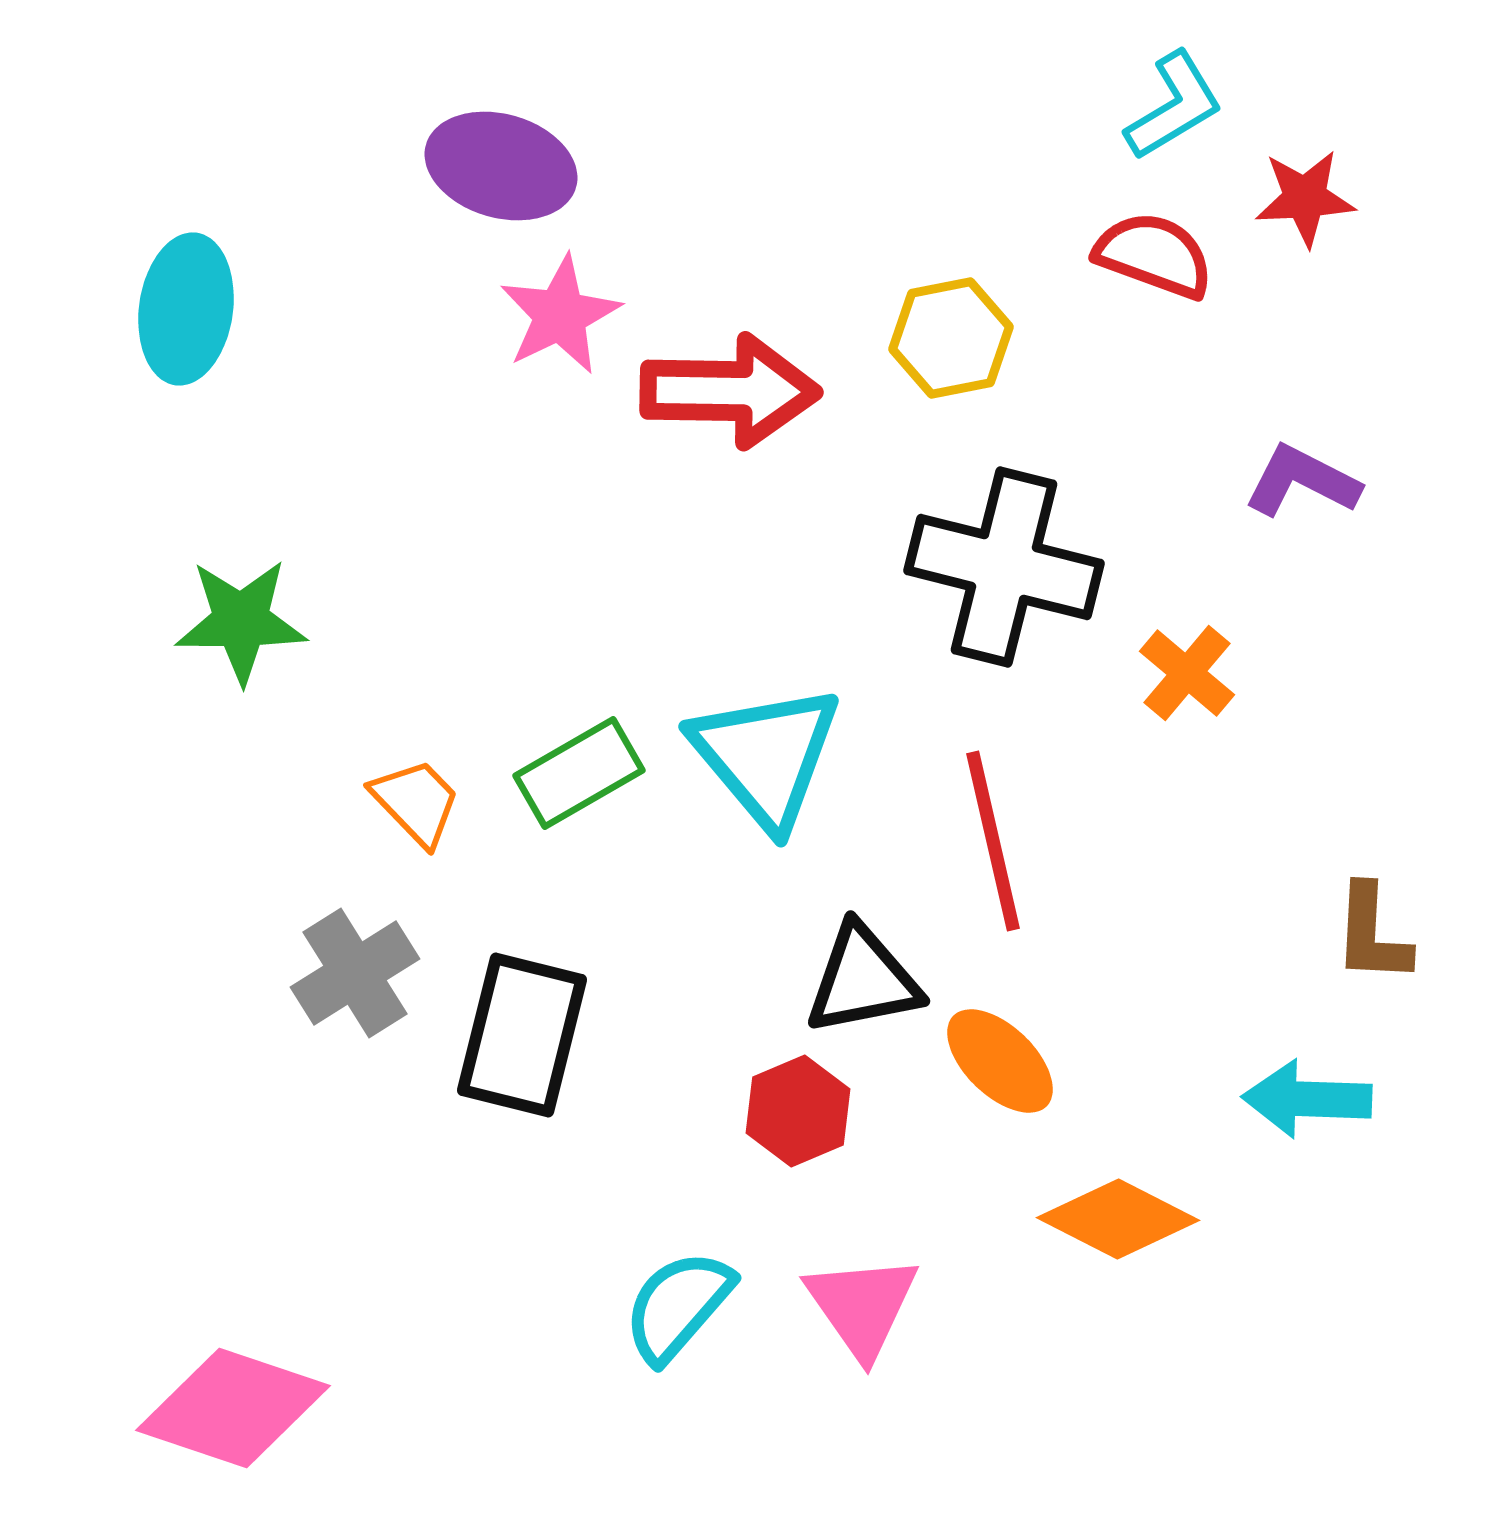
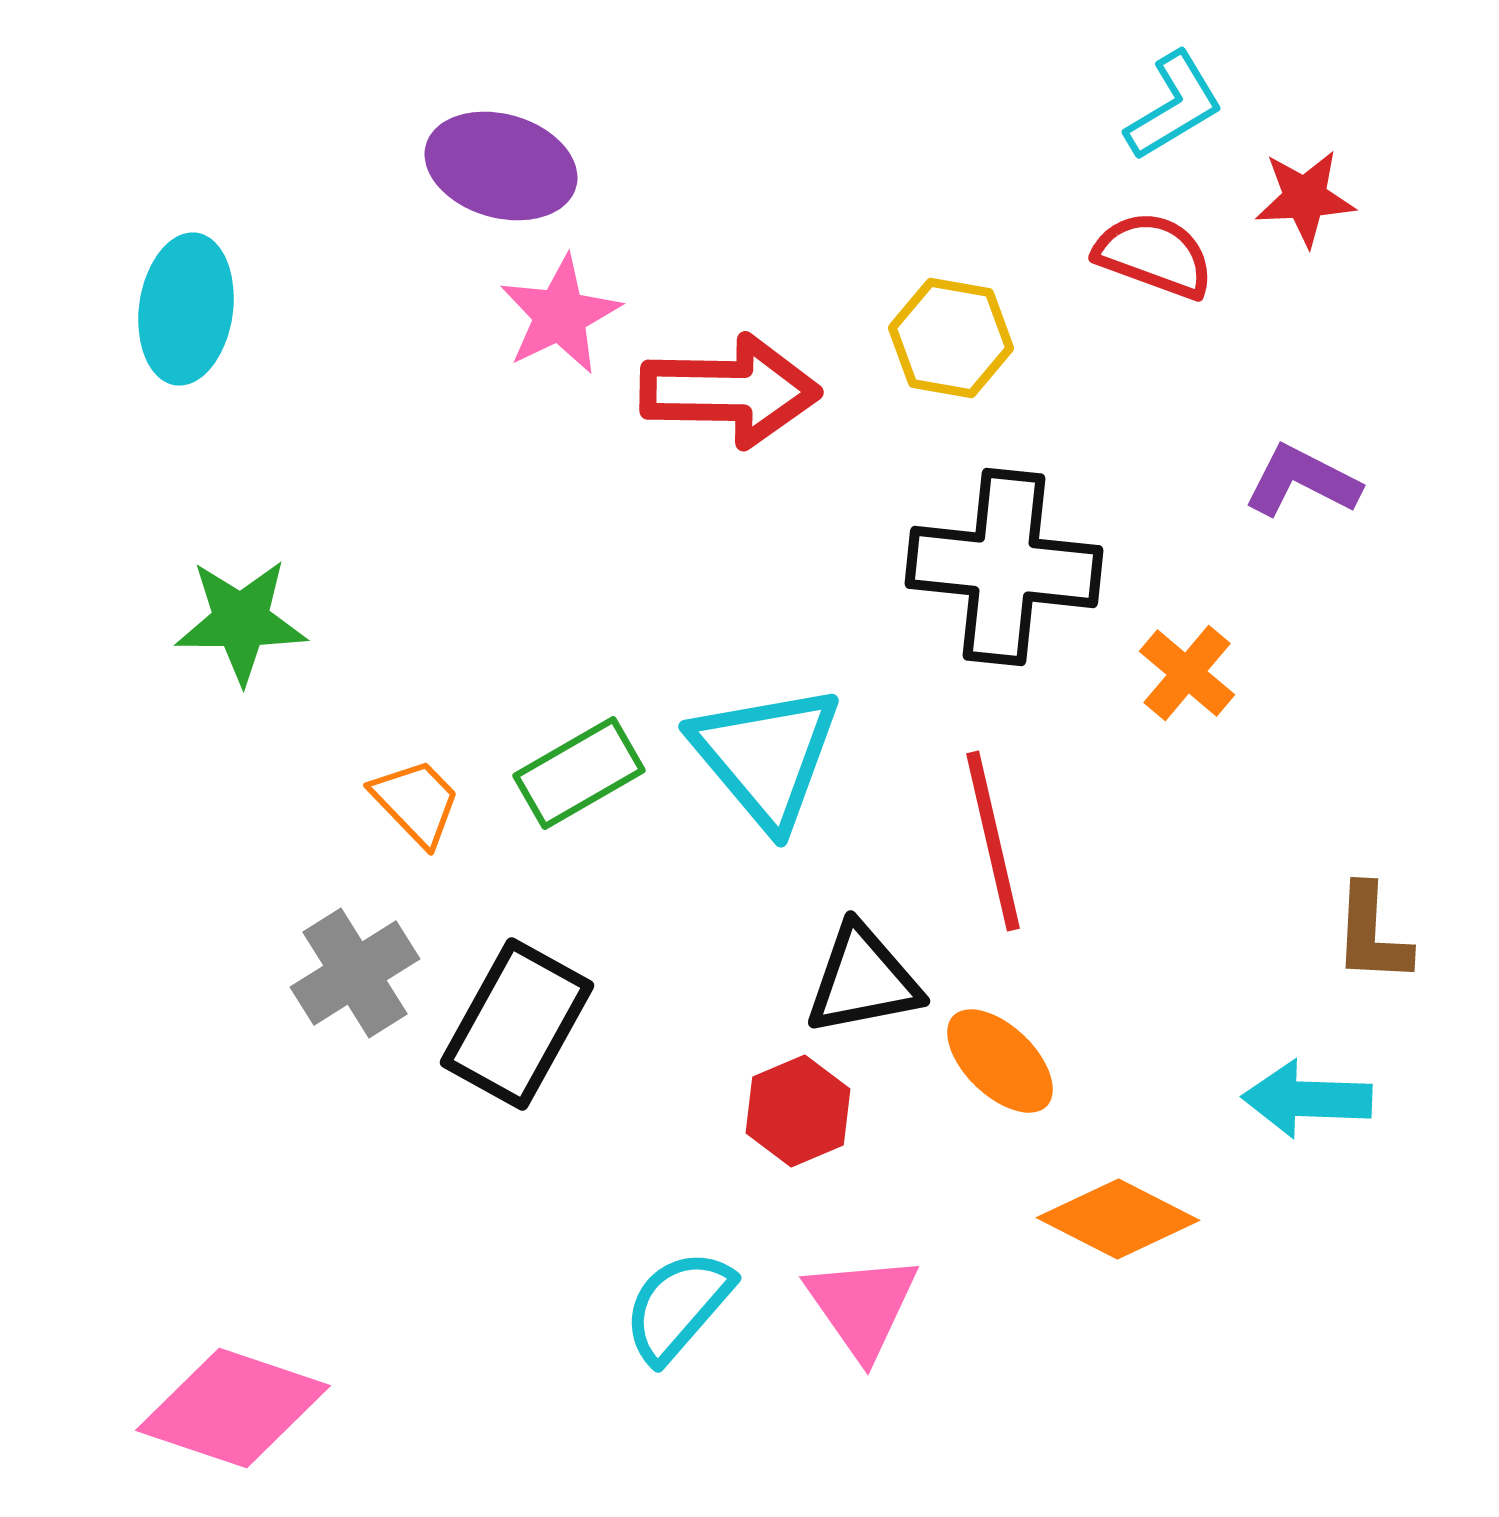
yellow hexagon: rotated 21 degrees clockwise
black cross: rotated 8 degrees counterclockwise
black rectangle: moved 5 px left, 11 px up; rotated 15 degrees clockwise
